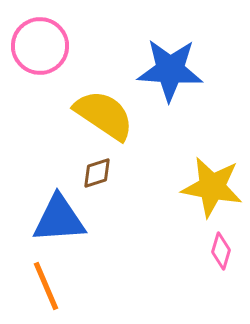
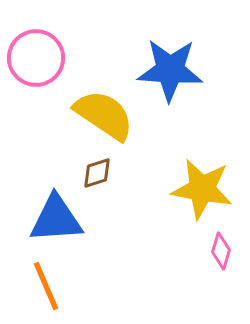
pink circle: moved 4 px left, 12 px down
yellow star: moved 10 px left, 2 px down
blue triangle: moved 3 px left
